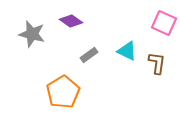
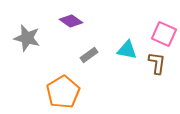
pink square: moved 11 px down
gray star: moved 5 px left, 4 px down
cyan triangle: moved 1 px up; rotated 15 degrees counterclockwise
